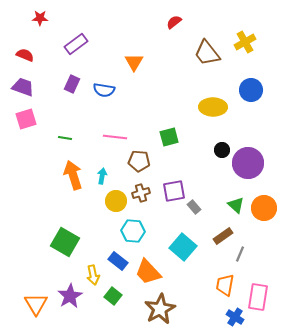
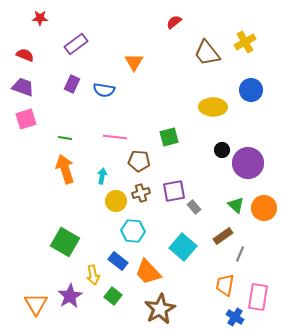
orange arrow at (73, 175): moved 8 px left, 6 px up
